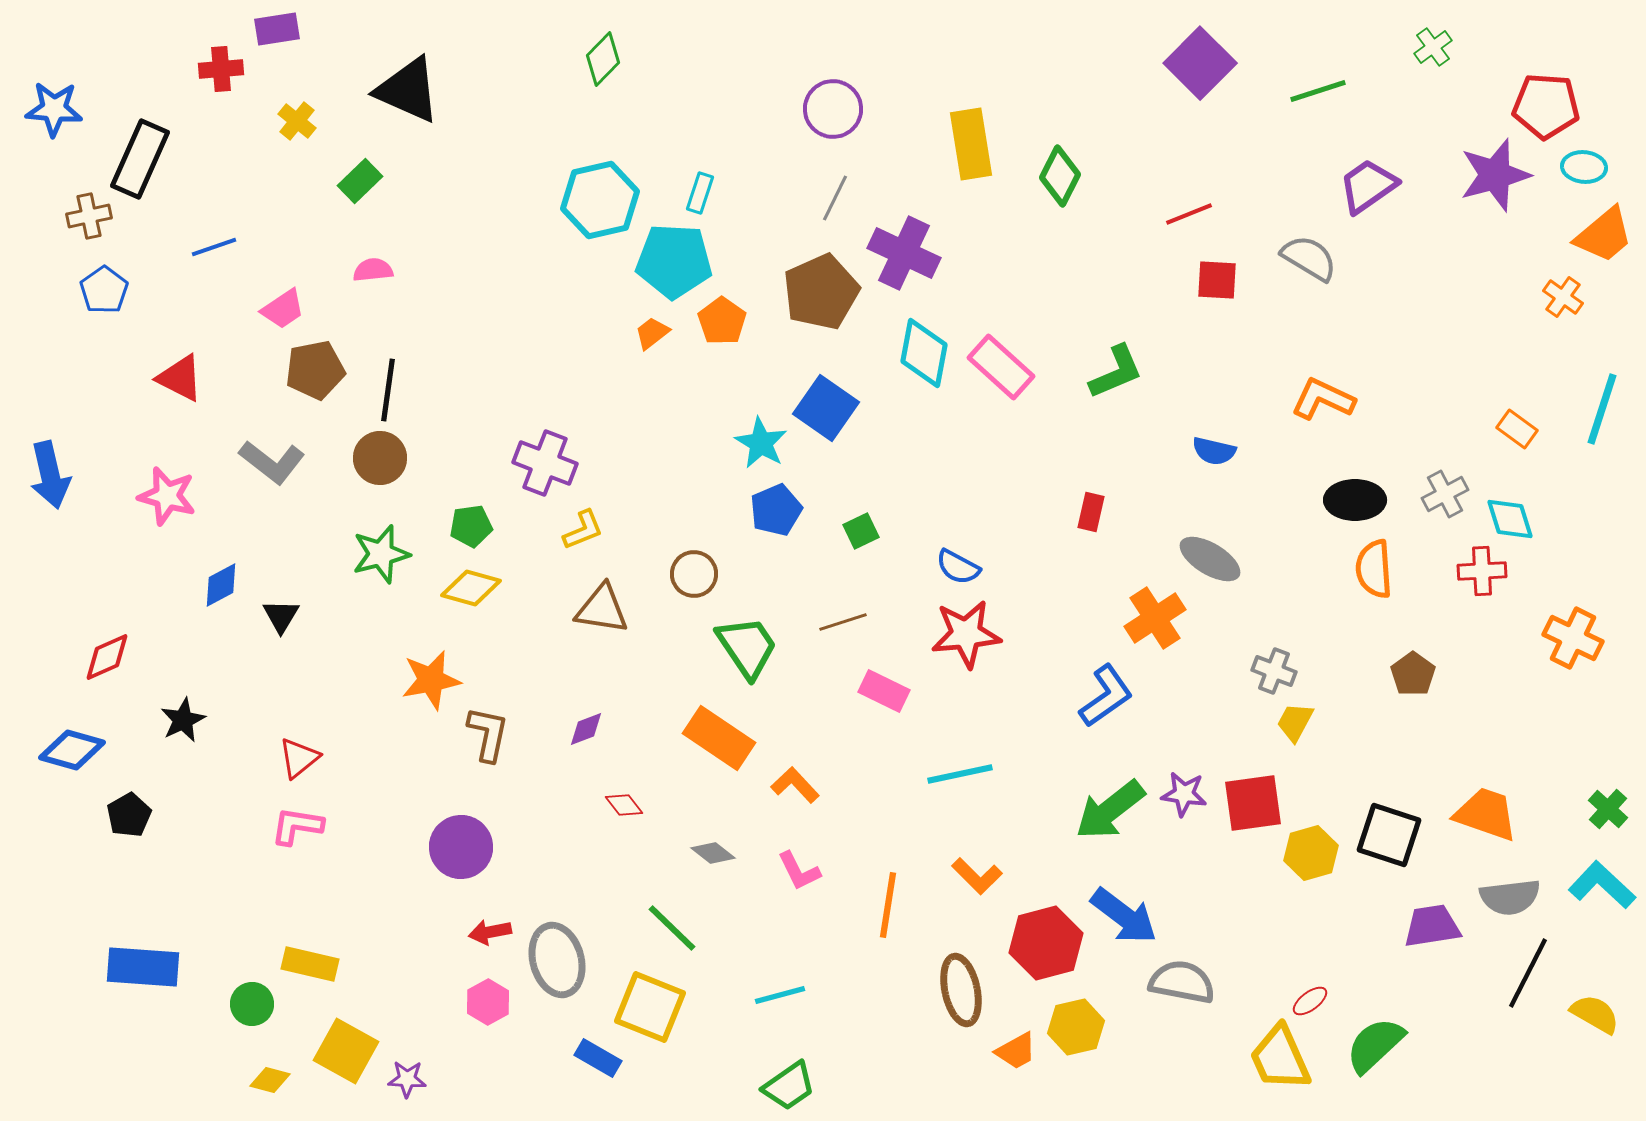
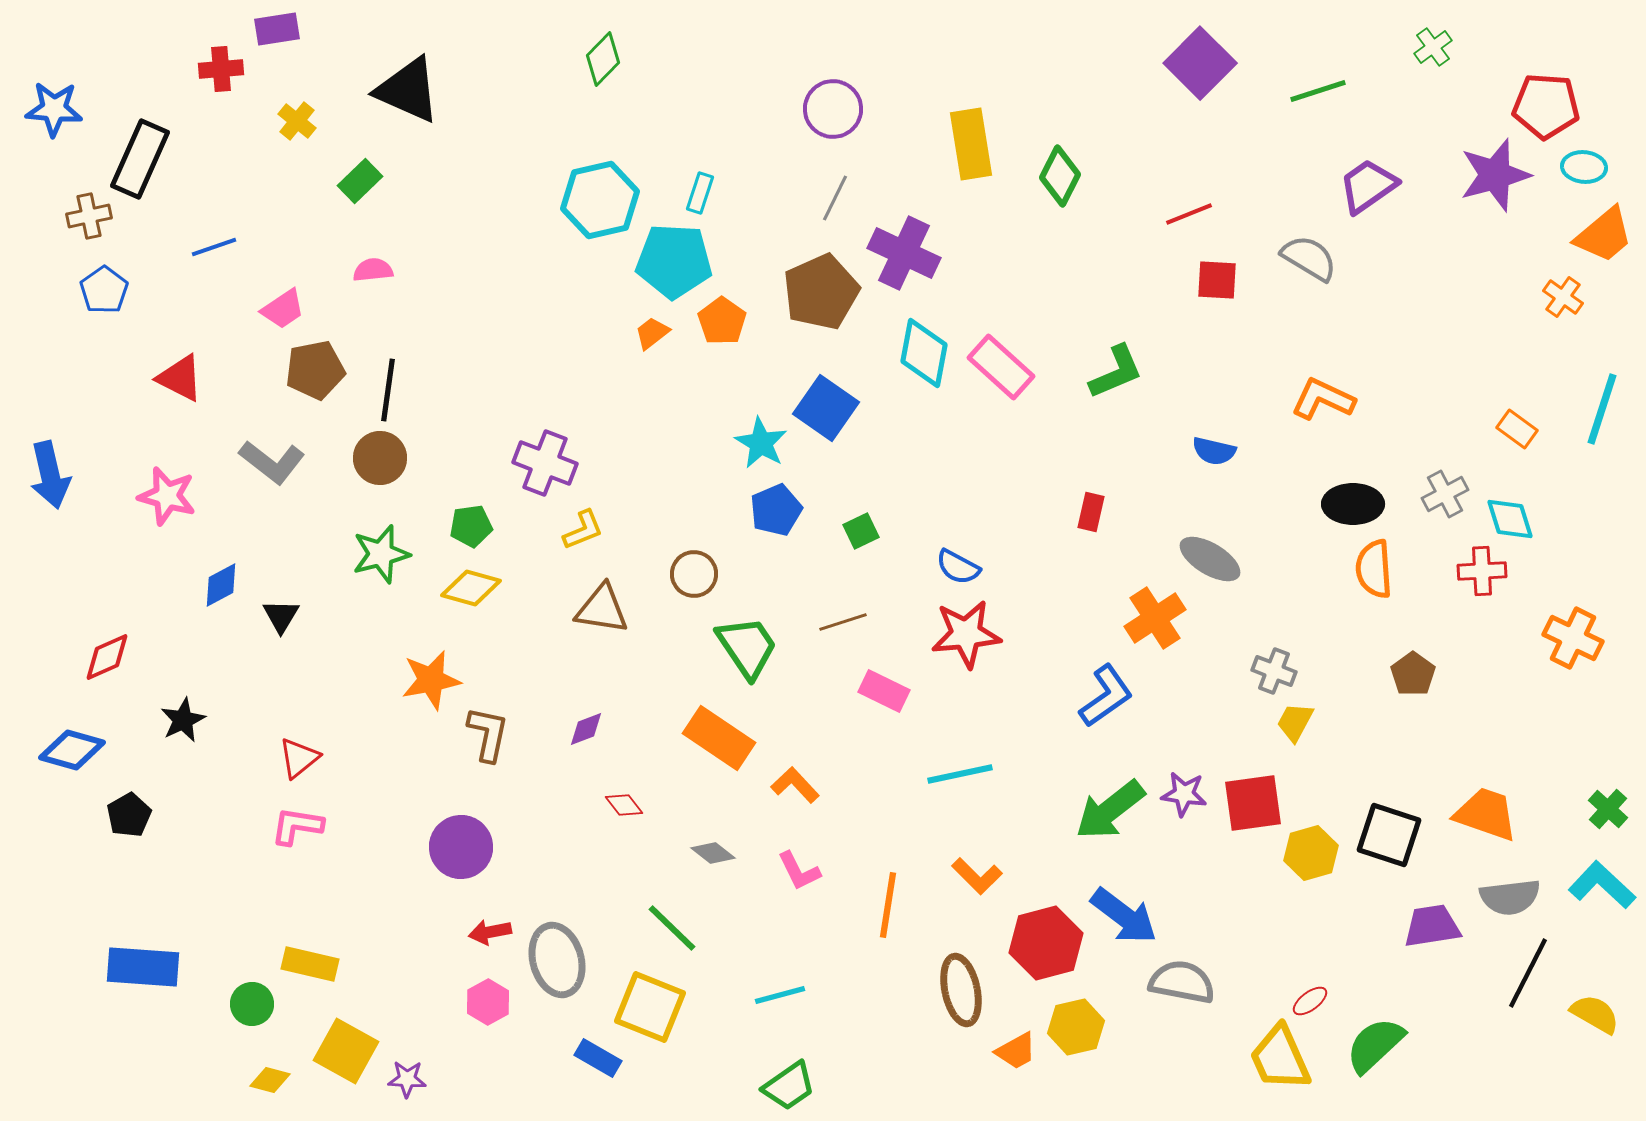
black ellipse at (1355, 500): moved 2 px left, 4 px down
